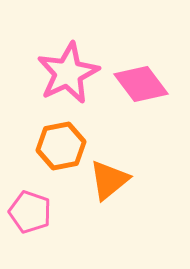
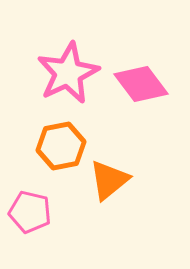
pink pentagon: rotated 6 degrees counterclockwise
